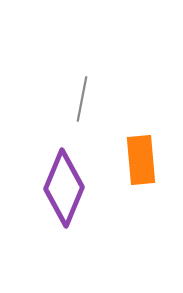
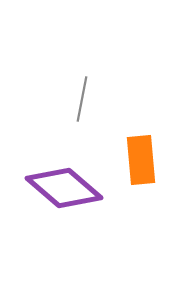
purple diamond: rotated 72 degrees counterclockwise
